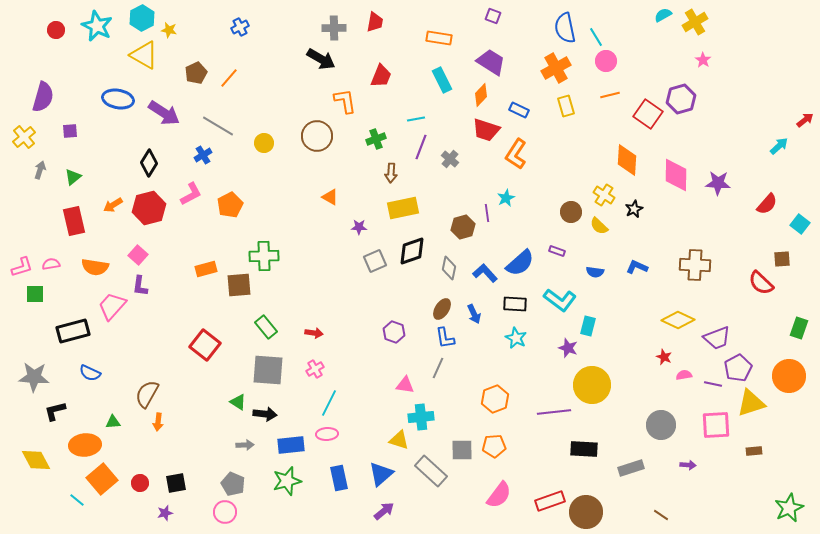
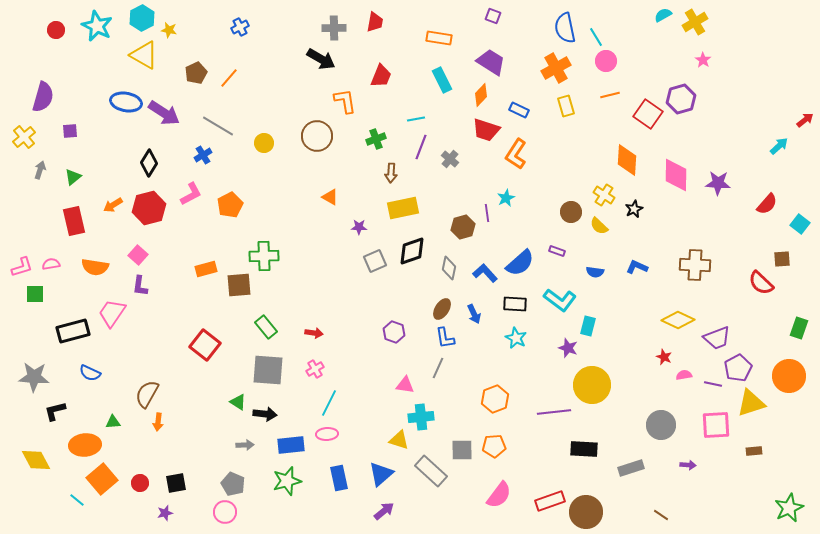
blue ellipse at (118, 99): moved 8 px right, 3 px down
pink trapezoid at (112, 306): moved 7 px down; rotated 8 degrees counterclockwise
